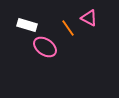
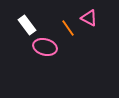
white rectangle: rotated 36 degrees clockwise
pink ellipse: rotated 20 degrees counterclockwise
